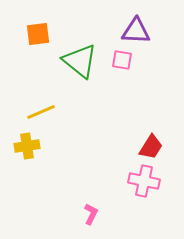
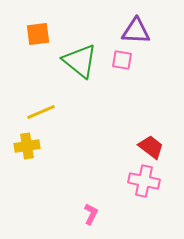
red trapezoid: rotated 84 degrees counterclockwise
